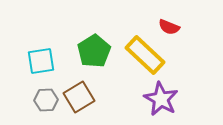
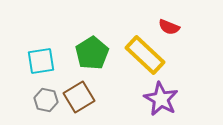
green pentagon: moved 2 px left, 2 px down
gray hexagon: rotated 15 degrees clockwise
